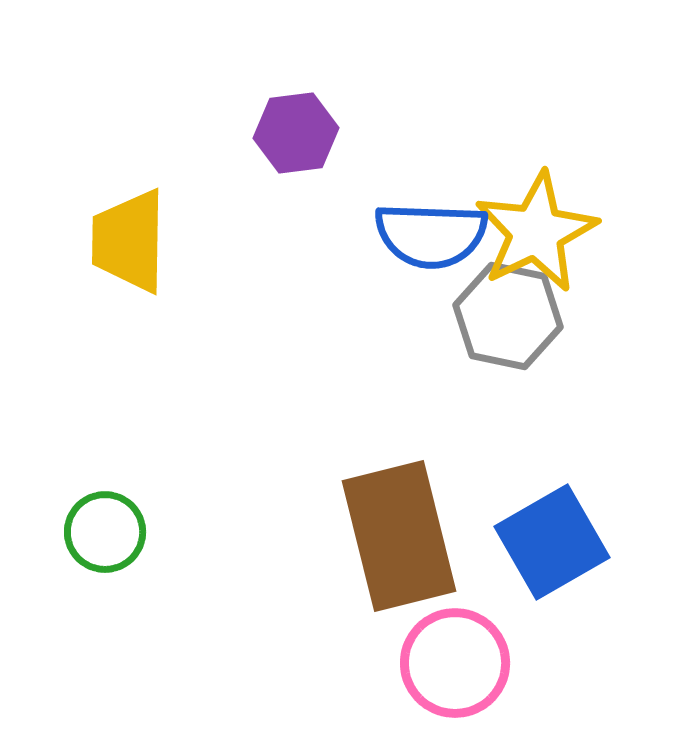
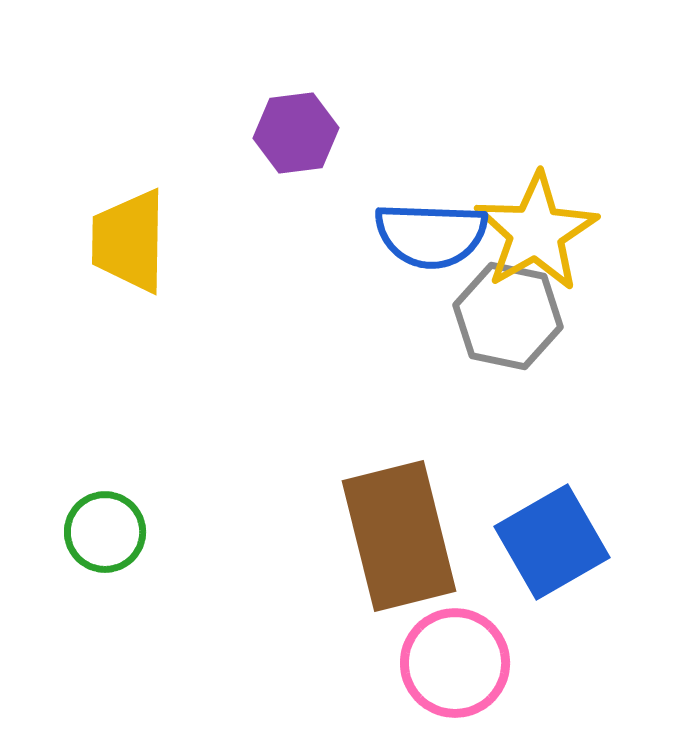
yellow star: rotated 4 degrees counterclockwise
